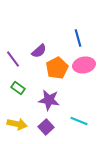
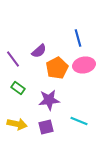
purple star: rotated 15 degrees counterclockwise
purple square: rotated 28 degrees clockwise
